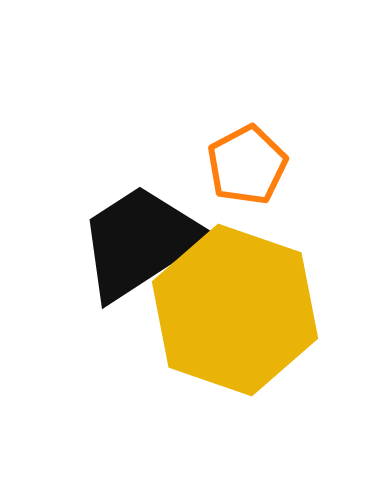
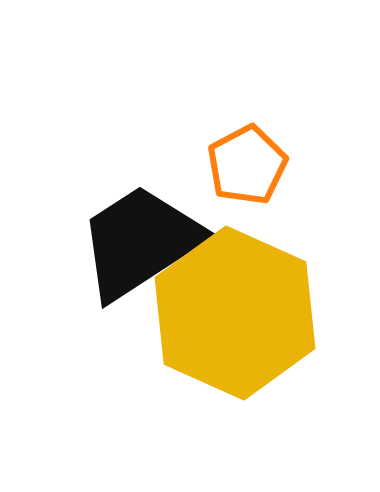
yellow hexagon: moved 3 px down; rotated 5 degrees clockwise
